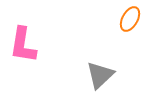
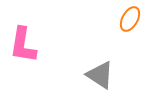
gray triangle: rotated 44 degrees counterclockwise
